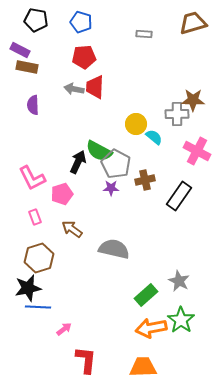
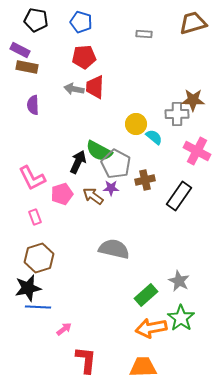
brown arrow: moved 21 px right, 33 px up
green star: moved 2 px up
